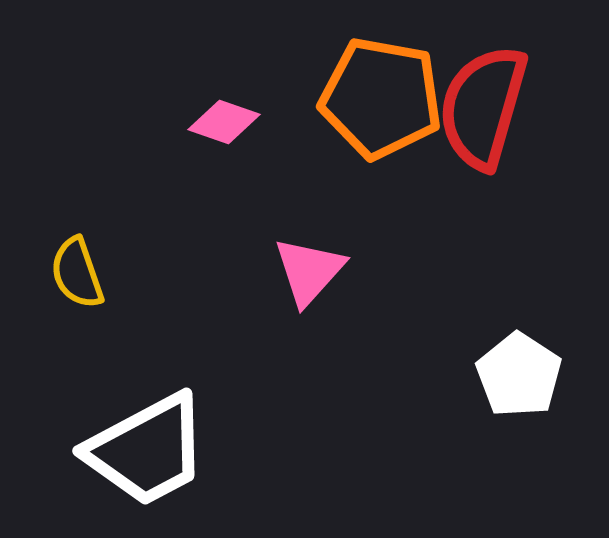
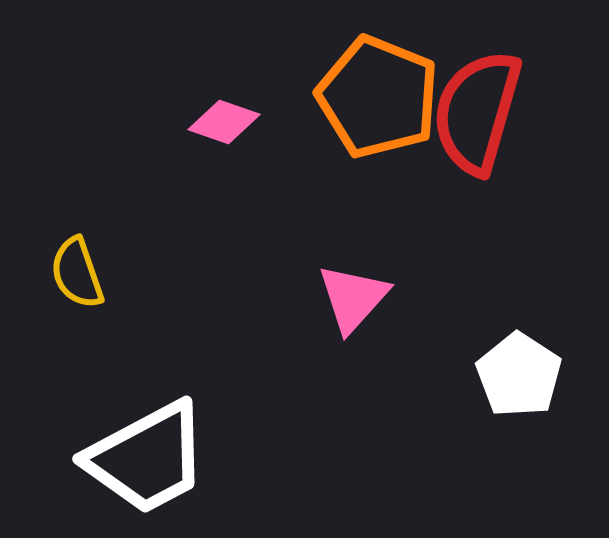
orange pentagon: moved 3 px left, 1 px up; rotated 12 degrees clockwise
red semicircle: moved 6 px left, 5 px down
pink triangle: moved 44 px right, 27 px down
white trapezoid: moved 8 px down
